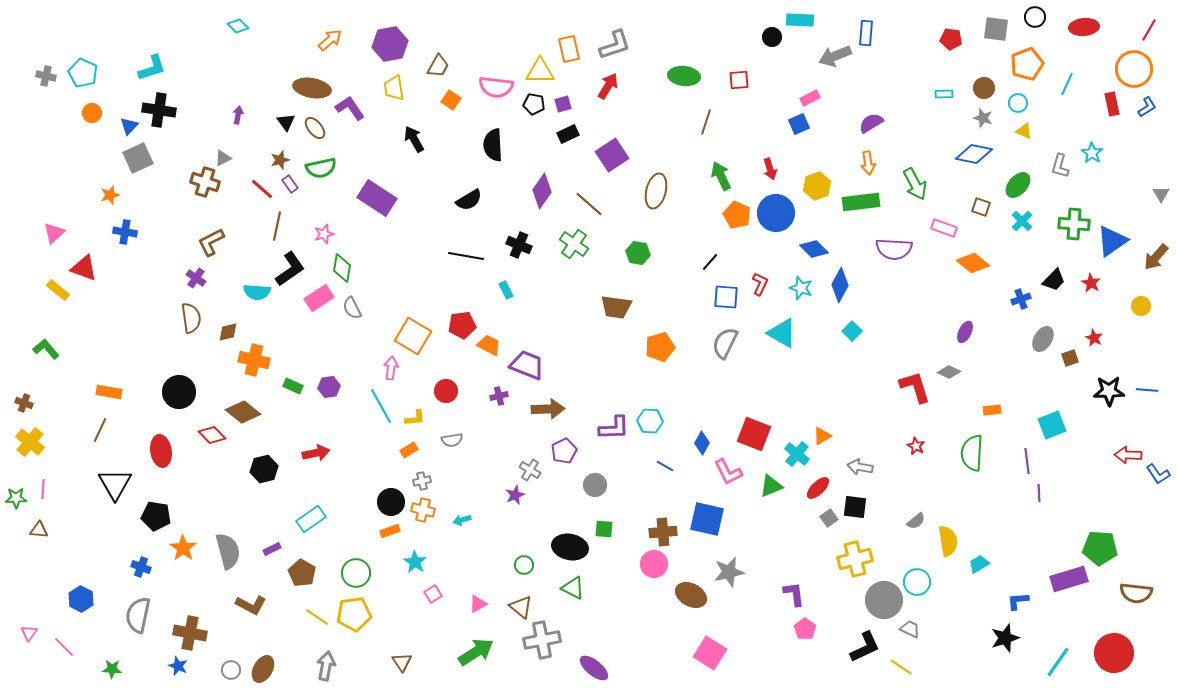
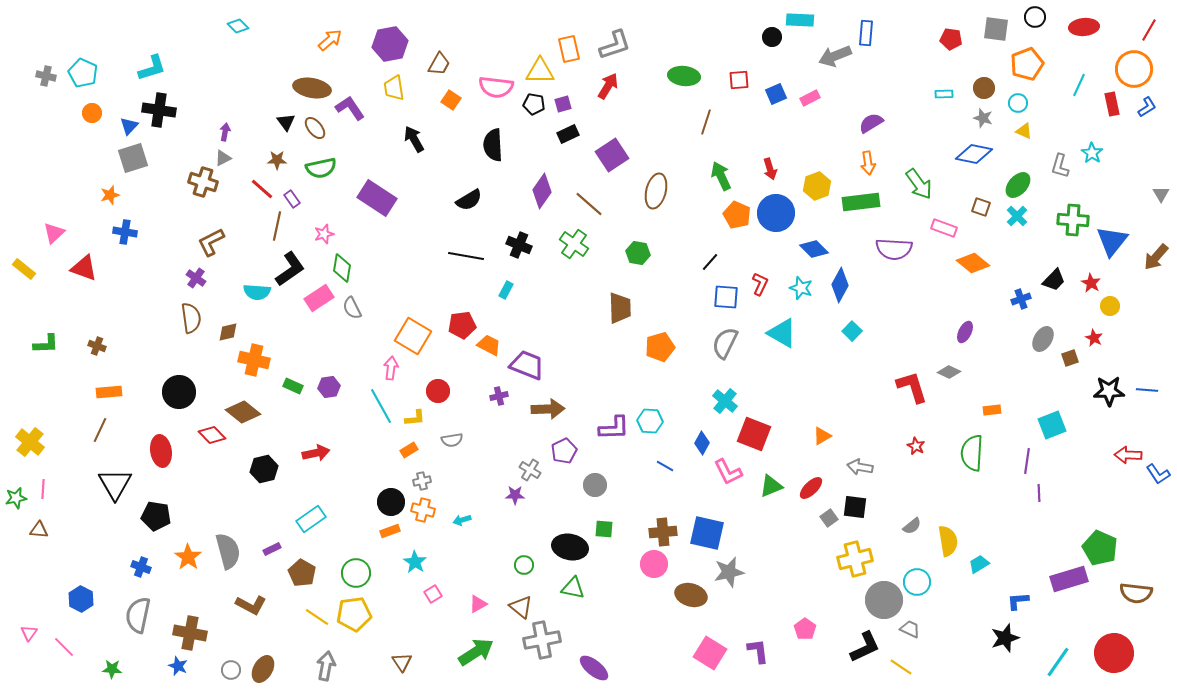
brown trapezoid at (438, 66): moved 1 px right, 2 px up
cyan line at (1067, 84): moved 12 px right, 1 px down
purple arrow at (238, 115): moved 13 px left, 17 px down
blue square at (799, 124): moved 23 px left, 30 px up
gray square at (138, 158): moved 5 px left; rotated 8 degrees clockwise
brown star at (280, 160): moved 3 px left; rotated 18 degrees clockwise
brown cross at (205, 182): moved 2 px left
purple rectangle at (290, 184): moved 2 px right, 15 px down
green arrow at (915, 184): moved 4 px right; rotated 8 degrees counterclockwise
cyan cross at (1022, 221): moved 5 px left, 5 px up
green cross at (1074, 224): moved 1 px left, 4 px up
blue triangle at (1112, 241): rotated 16 degrees counterclockwise
yellow rectangle at (58, 290): moved 34 px left, 21 px up
cyan rectangle at (506, 290): rotated 54 degrees clockwise
yellow circle at (1141, 306): moved 31 px left
brown trapezoid at (616, 307): moved 4 px right, 1 px down; rotated 100 degrees counterclockwise
green L-shape at (46, 349): moved 5 px up; rotated 128 degrees clockwise
red L-shape at (915, 387): moved 3 px left
red circle at (446, 391): moved 8 px left
orange rectangle at (109, 392): rotated 15 degrees counterclockwise
brown cross at (24, 403): moved 73 px right, 57 px up
cyan cross at (797, 454): moved 72 px left, 53 px up
purple line at (1027, 461): rotated 15 degrees clockwise
red ellipse at (818, 488): moved 7 px left
purple star at (515, 495): rotated 24 degrees clockwise
green star at (16, 498): rotated 10 degrees counterclockwise
blue square at (707, 519): moved 14 px down
gray semicircle at (916, 521): moved 4 px left, 5 px down
orange star at (183, 548): moved 5 px right, 9 px down
green pentagon at (1100, 548): rotated 20 degrees clockwise
green triangle at (573, 588): rotated 15 degrees counterclockwise
purple L-shape at (794, 594): moved 36 px left, 57 px down
brown ellipse at (691, 595): rotated 12 degrees counterclockwise
